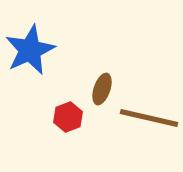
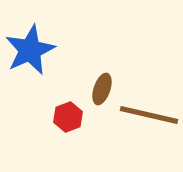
brown line: moved 3 px up
